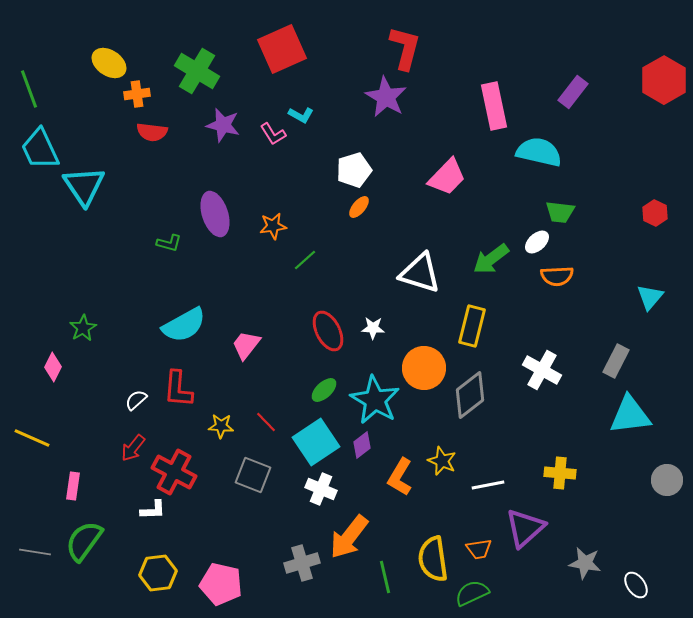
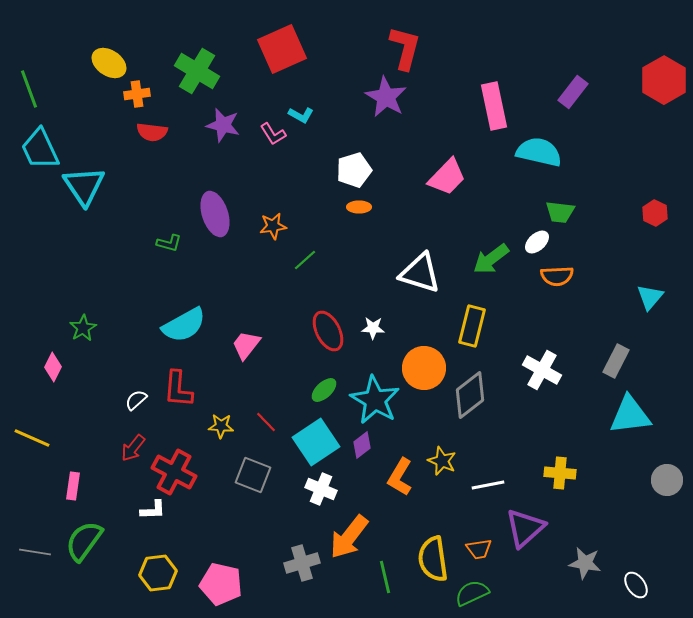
orange ellipse at (359, 207): rotated 50 degrees clockwise
